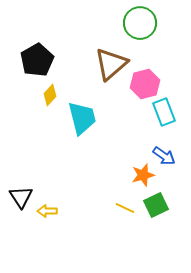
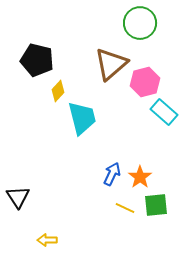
black pentagon: rotated 28 degrees counterclockwise
pink hexagon: moved 2 px up
yellow diamond: moved 8 px right, 4 px up
cyan rectangle: rotated 28 degrees counterclockwise
blue arrow: moved 52 px left, 18 px down; rotated 100 degrees counterclockwise
orange star: moved 3 px left, 2 px down; rotated 20 degrees counterclockwise
black triangle: moved 3 px left
green square: rotated 20 degrees clockwise
yellow arrow: moved 29 px down
